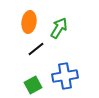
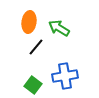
green arrow: rotated 90 degrees counterclockwise
black line: moved 2 px up; rotated 12 degrees counterclockwise
green square: rotated 24 degrees counterclockwise
